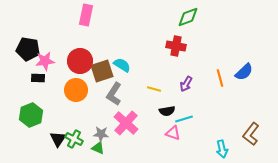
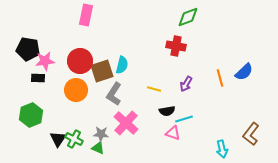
cyan semicircle: rotated 72 degrees clockwise
